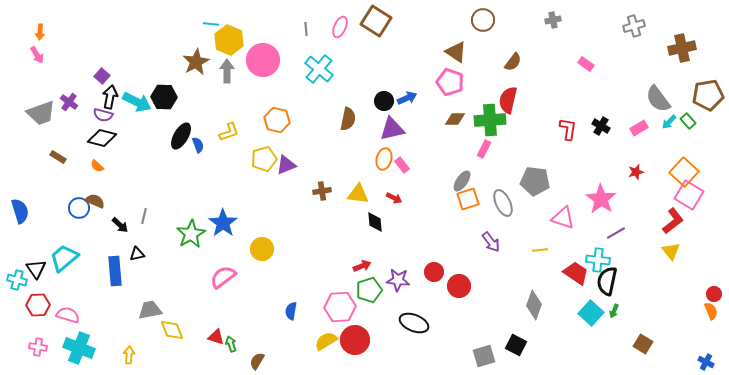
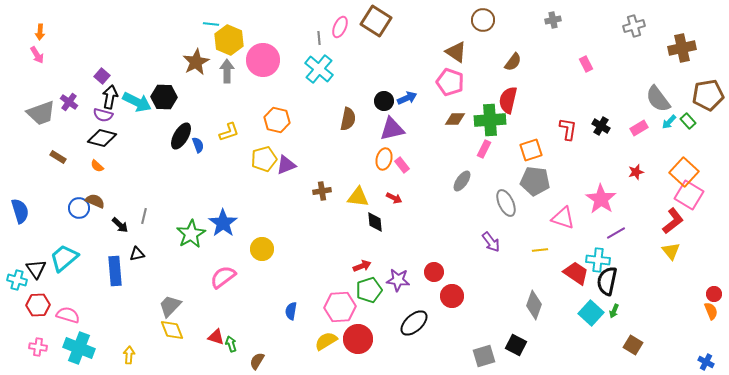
gray line at (306, 29): moved 13 px right, 9 px down
pink rectangle at (586, 64): rotated 28 degrees clockwise
yellow triangle at (358, 194): moved 3 px down
orange square at (468, 199): moved 63 px right, 49 px up
gray ellipse at (503, 203): moved 3 px right
red circle at (459, 286): moved 7 px left, 10 px down
gray trapezoid at (150, 310): moved 20 px right, 4 px up; rotated 35 degrees counterclockwise
black ellipse at (414, 323): rotated 64 degrees counterclockwise
red circle at (355, 340): moved 3 px right, 1 px up
brown square at (643, 344): moved 10 px left, 1 px down
